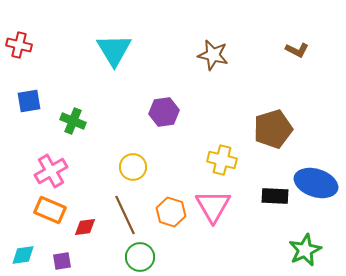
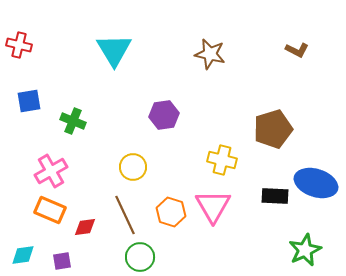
brown star: moved 3 px left, 1 px up
purple hexagon: moved 3 px down
